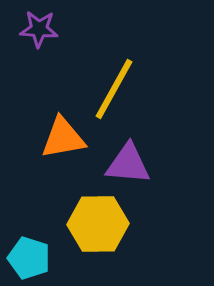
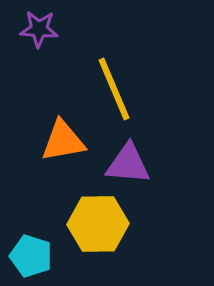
yellow line: rotated 52 degrees counterclockwise
orange triangle: moved 3 px down
cyan pentagon: moved 2 px right, 2 px up
